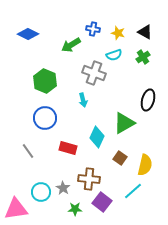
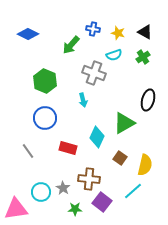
green arrow: rotated 18 degrees counterclockwise
